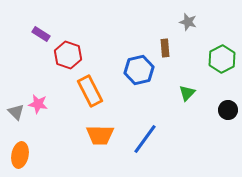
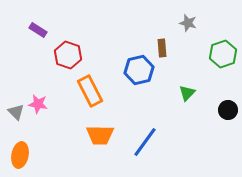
gray star: moved 1 px down
purple rectangle: moved 3 px left, 4 px up
brown rectangle: moved 3 px left
green hexagon: moved 1 px right, 5 px up; rotated 8 degrees clockwise
blue line: moved 3 px down
